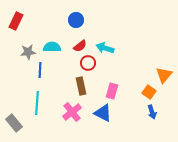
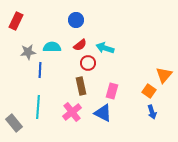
red semicircle: moved 1 px up
orange square: moved 1 px up
cyan line: moved 1 px right, 4 px down
